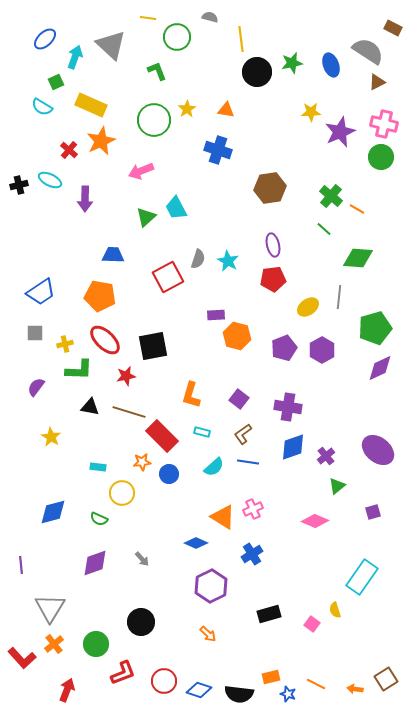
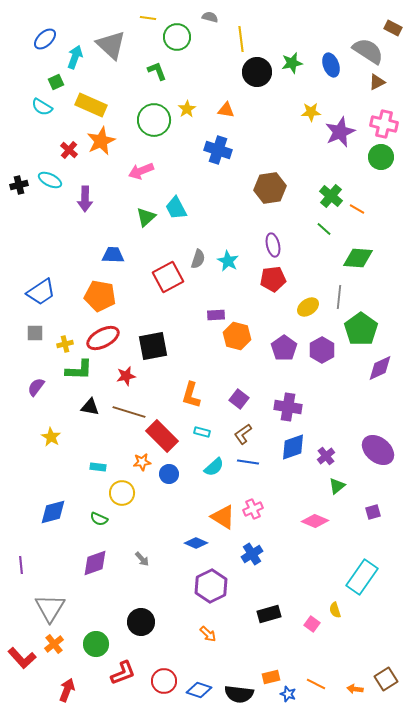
green pentagon at (375, 328): moved 14 px left, 1 px down; rotated 20 degrees counterclockwise
red ellipse at (105, 340): moved 2 px left, 2 px up; rotated 72 degrees counterclockwise
purple pentagon at (284, 348): rotated 15 degrees counterclockwise
